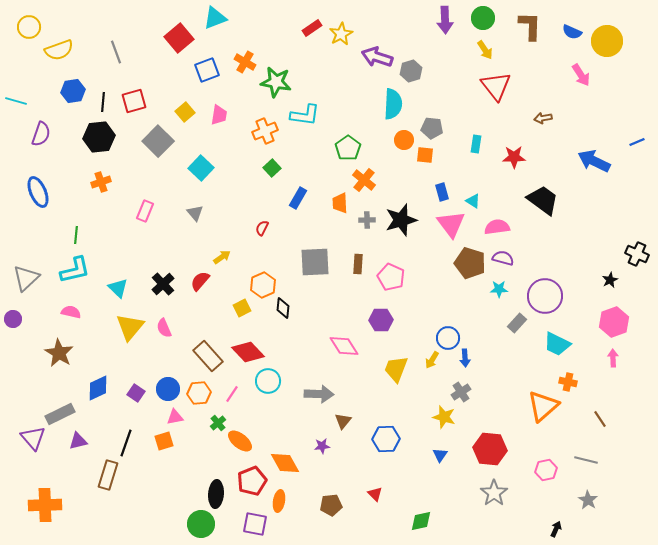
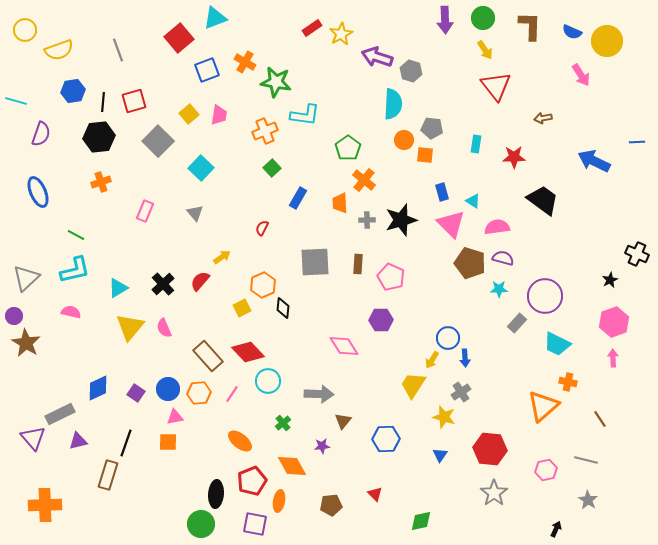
yellow circle at (29, 27): moved 4 px left, 3 px down
gray line at (116, 52): moved 2 px right, 2 px up
gray hexagon at (411, 71): rotated 25 degrees counterclockwise
yellow square at (185, 112): moved 4 px right, 2 px down
blue line at (637, 142): rotated 21 degrees clockwise
pink triangle at (451, 224): rotated 8 degrees counterclockwise
green line at (76, 235): rotated 66 degrees counterclockwise
cyan triangle at (118, 288): rotated 45 degrees clockwise
purple circle at (13, 319): moved 1 px right, 3 px up
brown star at (59, 353): moved 33 px left, 10 px up
yellow trapezoid at (396, 369): moved 17 px right, 16 px down; rotated 12 degrees clockwise
green cross at (218, 423): moved 65 px right
orange square at (164, 441): moved 4 px right, 1 px down; rotated 18 degrees clockwise
orange diamond at (285, 463): moved 7 px right, 3 px down
